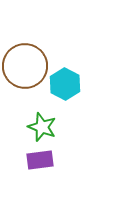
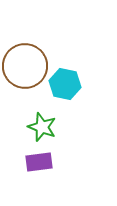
cyan hexagon: rotated 16 degrees counterclockwise
purple rectangle: moved 1 px left, 2 px down
